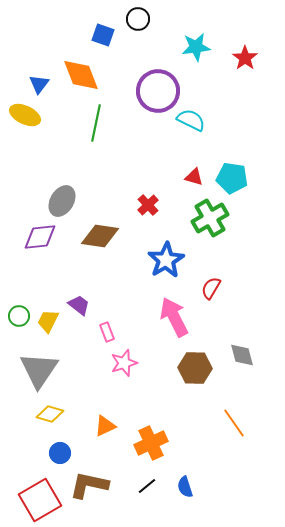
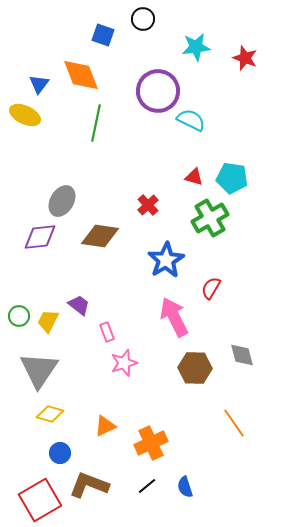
black circle: moved 5 px right
red star: rotated 15 degrees counterclockwise
brown L-shape: rotated 9 degrees clockwise
